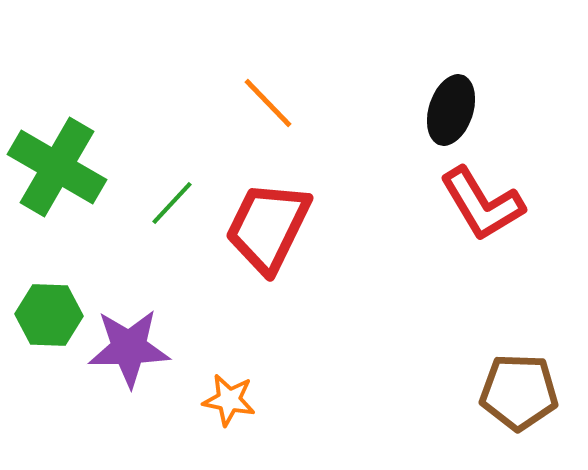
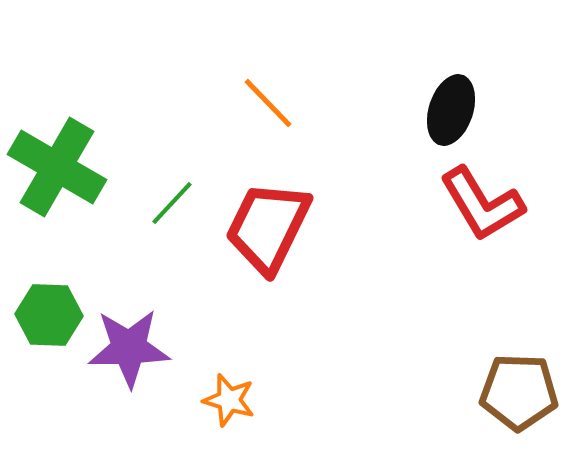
orange star: rotated 6 degrees clockwise
